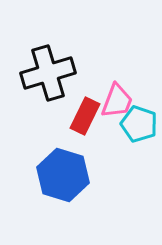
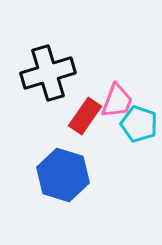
red rectangle: rotated 9 degrees clockwise
